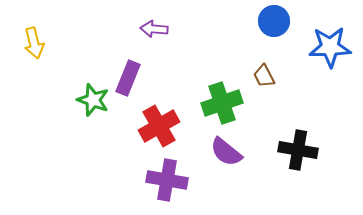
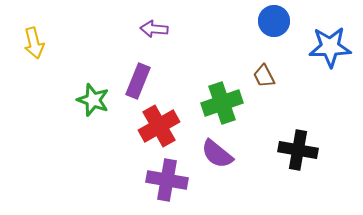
purple rectangle: moved 10 px right, 3 px down
purple semicircle: moved 9 px left, 2 px down
